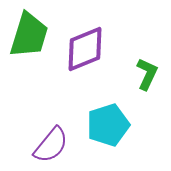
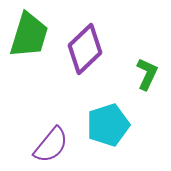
purple diamond: rotated 21 degrees counterclockwise
